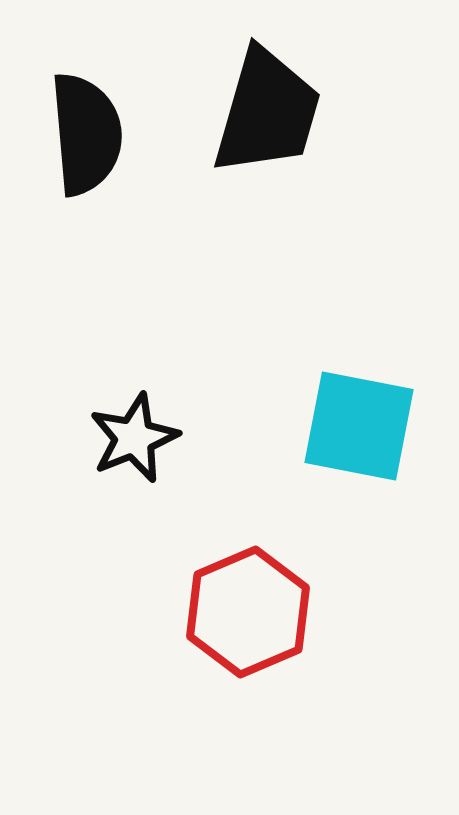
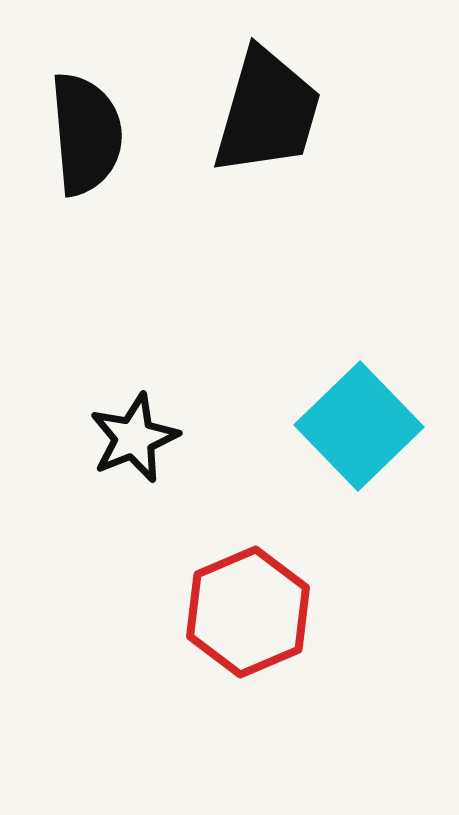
cyan square: rotated 35 degrees clockwise
